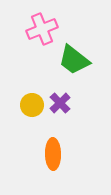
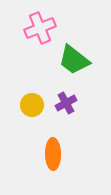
pink cross: moved 2 px left, 1 px up
purple cross: moved 6 px right; rotated 15 degrees clockwise
